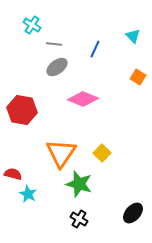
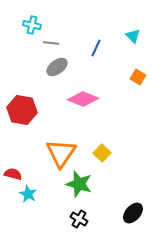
cyan cross: rotated 18 degrees counterclockwise
gray line: moved 3 px left, 1 px up
blue line: moved 1 px right, 1 px up
